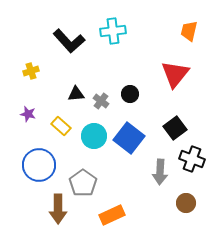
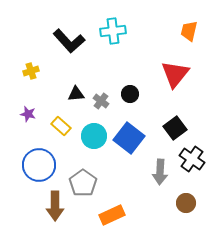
black cross: rotated 15 degrees clockwise
brown arrow: moved 3 px left, 3 px up
